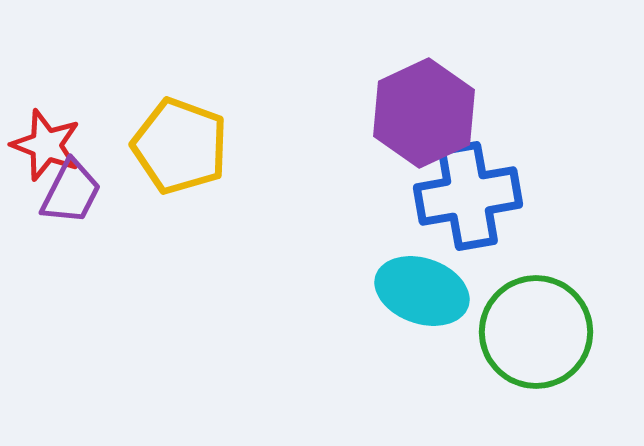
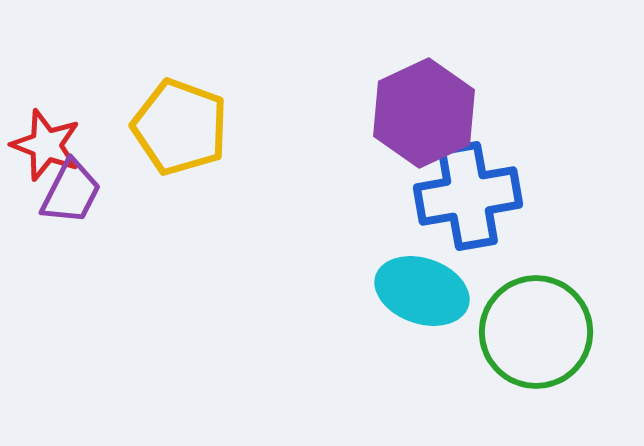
yellow pentagon: moved 19 px up
